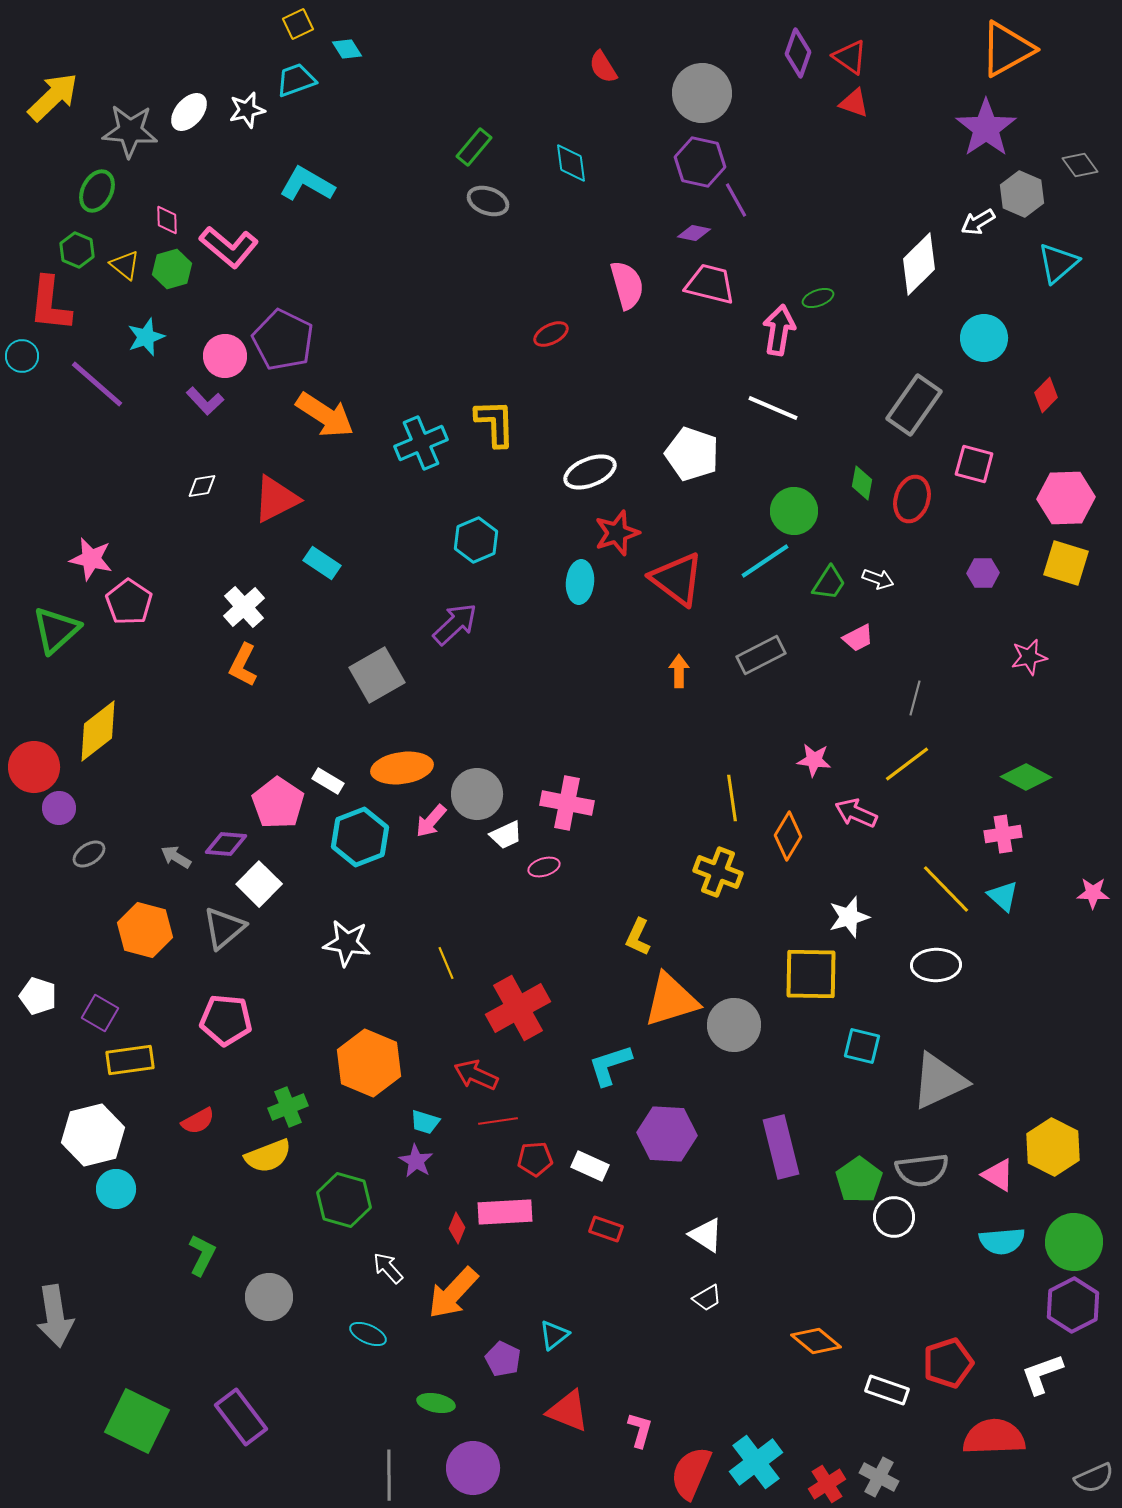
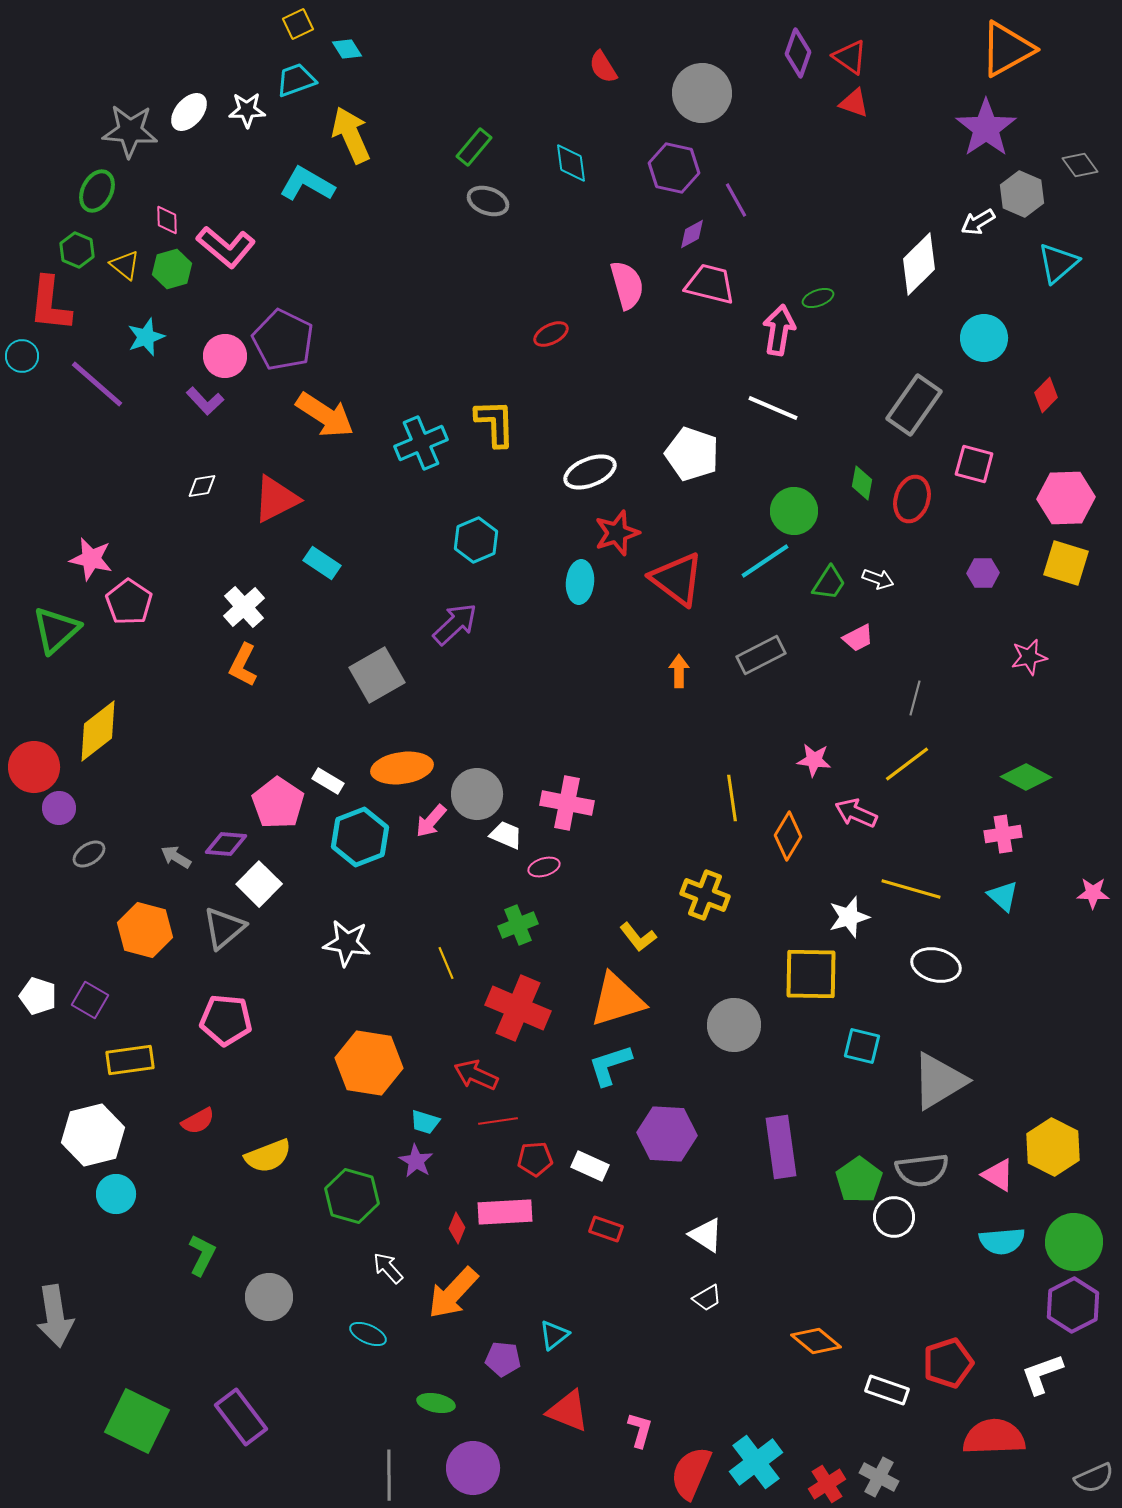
yellow arrow at (53, 97): moved 298 px right, 38 px down; rotated 70 degrees counterclockwise
white star at (247, 110): rotated 12 degrees clockwise
purple hexagon at (700, 162): moved 26 px left, 6 px down
purple diamond at (694, 233): moved 2 px left, 1 px down; rotated 40 degrees counterclockwise
pink L-shape at (229, 247): moved 3 px left
white trapezoid at (506, 835): rotated 132 degrees counterclockwise
yellow cross at (718, 872): moved 13 px left, 23 px down
yellow line at (946, 889): moved 35 px left; rotated 30 degrees counterclockwise
yellow L-shape at (638, 937): rotated 63 degrees counterclockwise
white ellipse at (936, 965): rotated 15 degrees clockwise
orange triangle at (671, 1000): moved 54 px left
red cross at (518, 1008): rotated 38 degrees counterclockwise
purple square at (100, 1013): moved 10 px left, 13 px up
orange hexagon at (369, 1063): rotated 14 degrees counterclockwise
gray triangle at (939, 1081): rotated 6 degrees counterclockwise
green cross at (288, 1107): moved 230 px right, 182 px up
purple rectangle at (781, 1147): rotated 6 degrees clockwise
cyan circle at (116, 1189): moved 5 px down
green hexagon at (344, 1200): moved 8 px right, 4 px up
purple pentagon at (503, 1359): rotated 20 degrees counterclockwise
